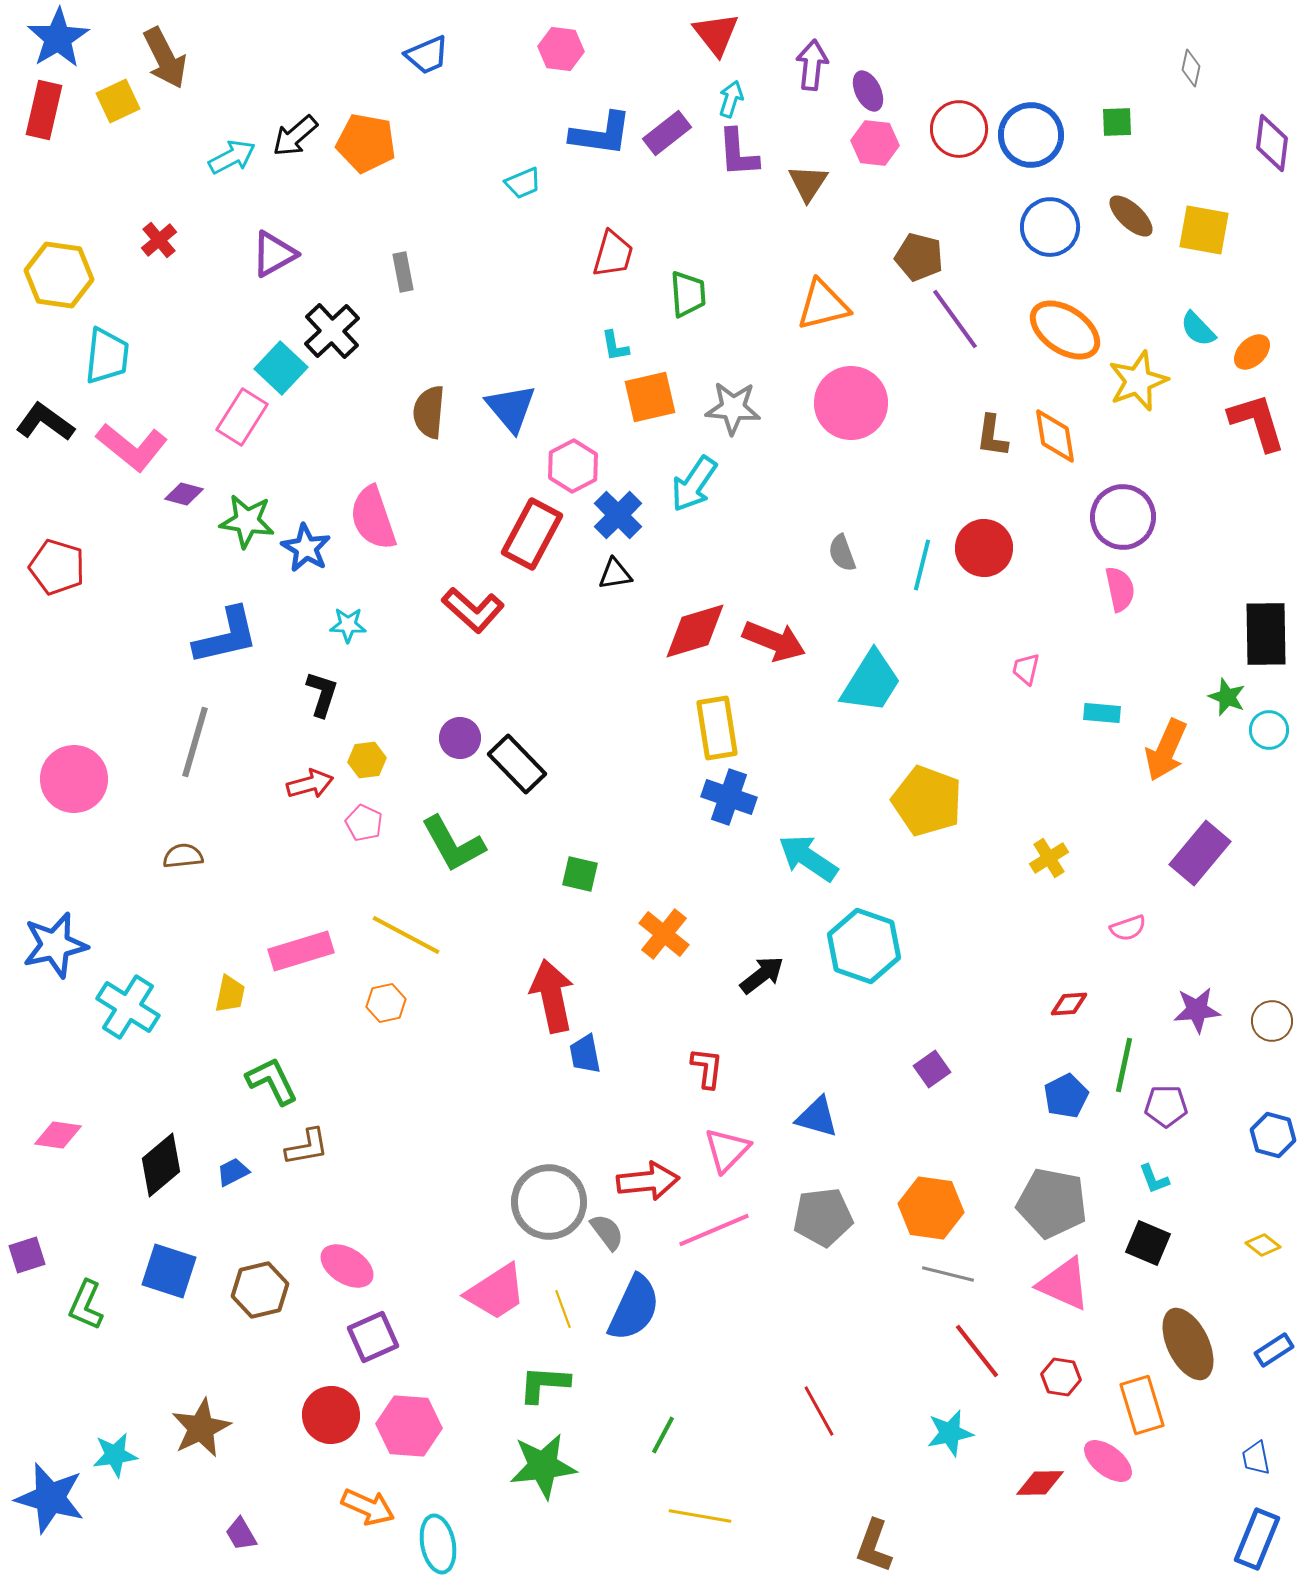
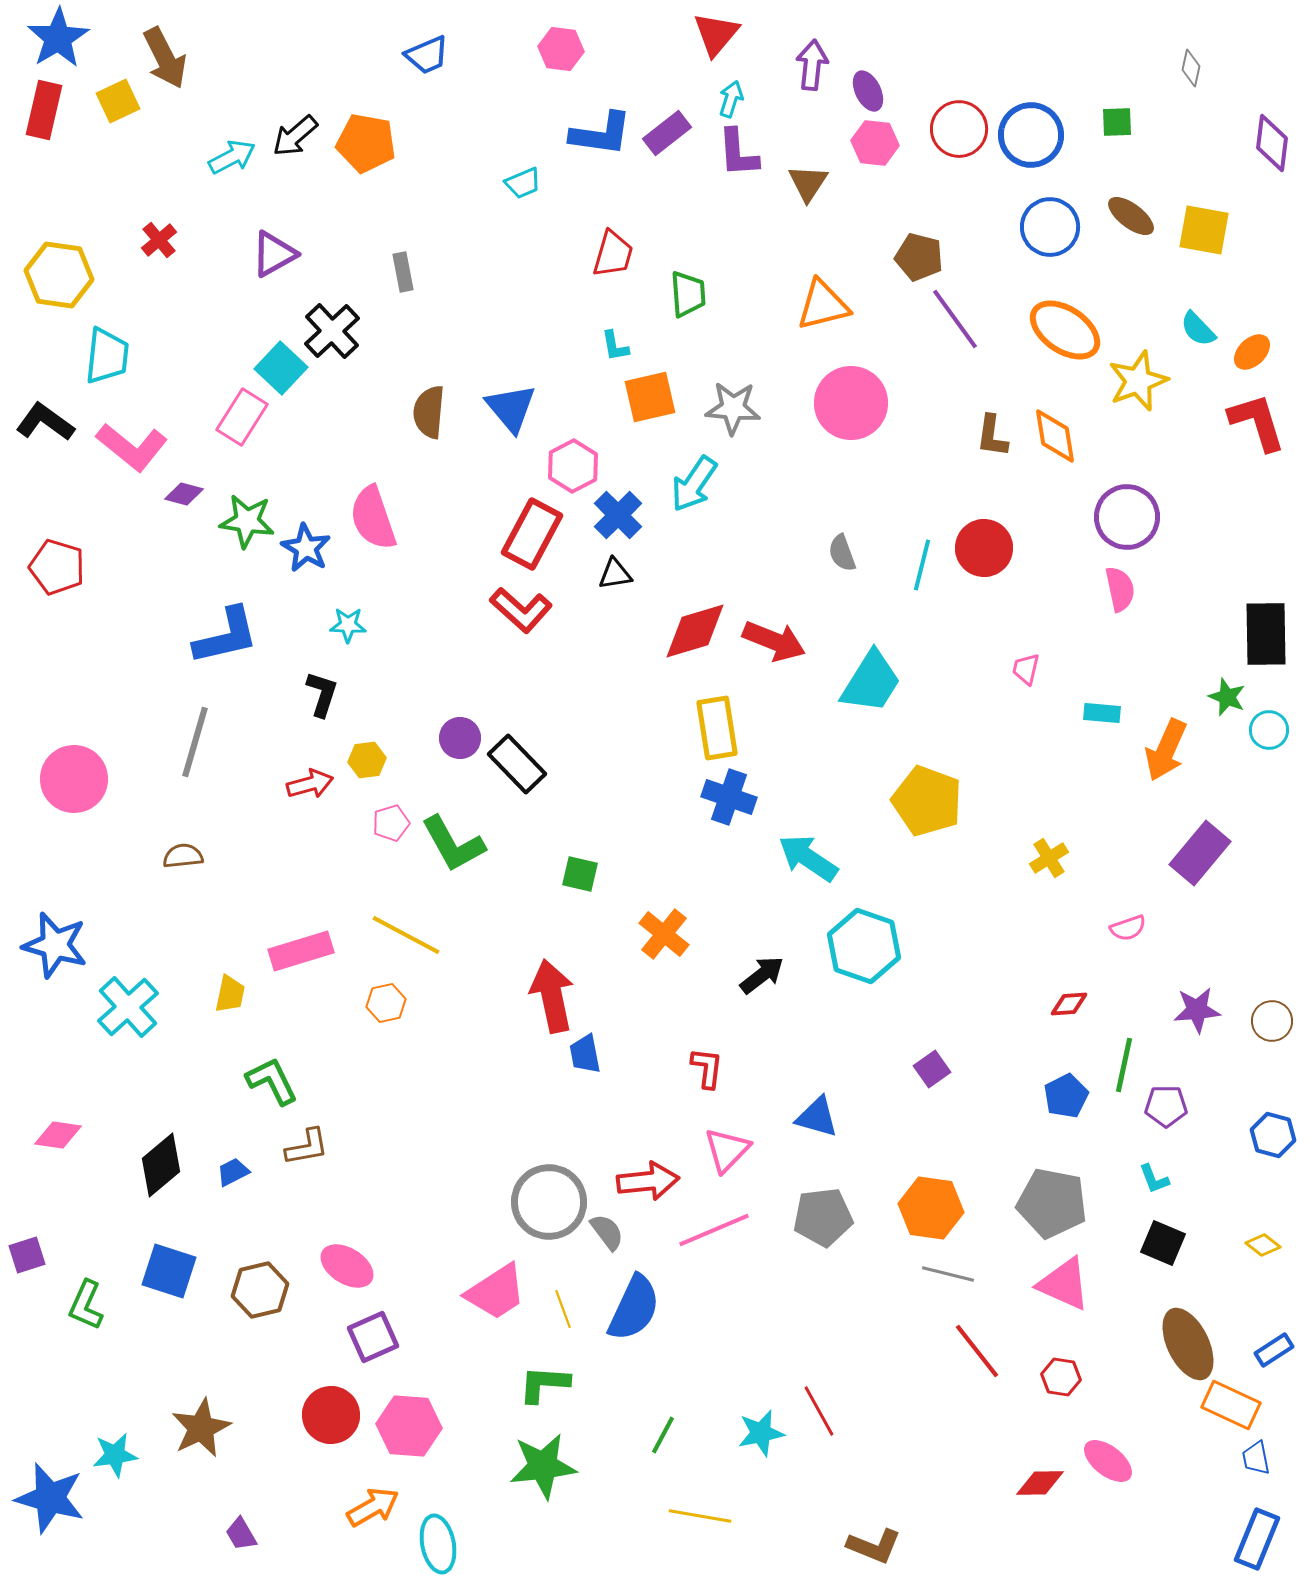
red triangle at (716, 34): rotated 18 degrees clockwise
brown ellipse at (1131, 216): rotated 6 degrees counterclockwise
purple circle at (1123, 517): moved 4 px right
red L-shape at (473, 610): moved 48 px right
pink pentagon at (364, 823): moved 27 px right; rotated 30 degrees clockwise
blue star at (55, 945): rotated 28 degrees clockwise
cyan cross at (128, 1007): rotated 16 degrees clockwise
black square at (1148, 1243): moved 15 px right
orange rectangle at (1142, 1405): moved 89 px right; rotated 48 degrees counterclockwise
cyan star at (950, 1433): moved 189 px left
orange arrow at (368, 1507): moved 5 px right; rotated 54 degrees counterclockwise
brown L-shape at (874, 1546): rotated 88 degrees counterclockwise
